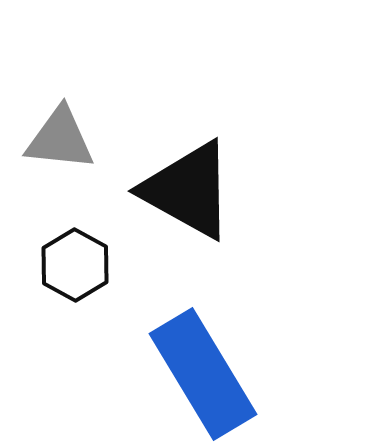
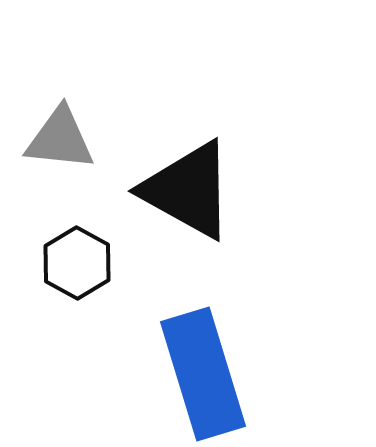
black hexagon: moved 2 px right, 2 px up
blue rectangle: rotated 14 degrees clockwise
